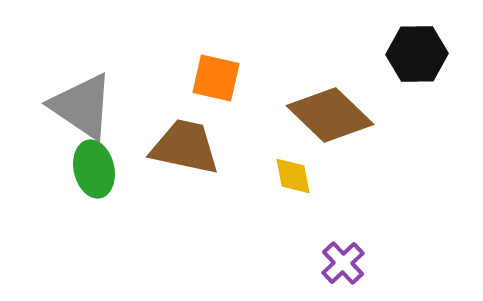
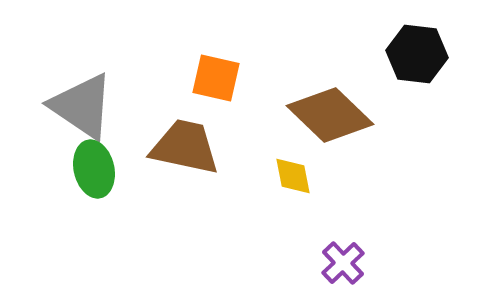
black hexagon: rotated 8 degrees clockwise
